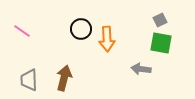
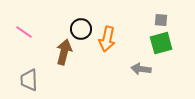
gray square: moved 1 px right; rotated 32 degrees clockwise
pink line: moved 2 px right, 1 px down
orange arrow: rotated 15 degrees clockwise
green square: rotated 25 degrees counterclockwise
brown arrow: moved 26 px up
